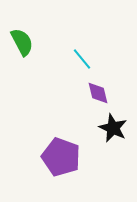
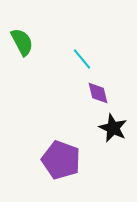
purple pentagon: moved 3 px down
